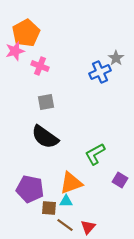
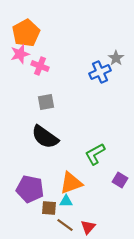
pink star: moved 5 px right, 3 px down
